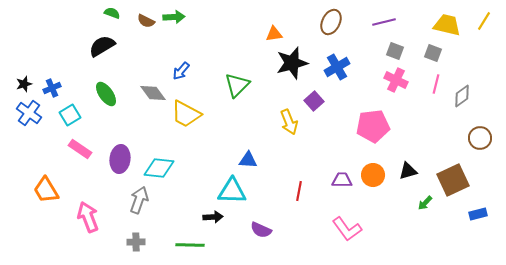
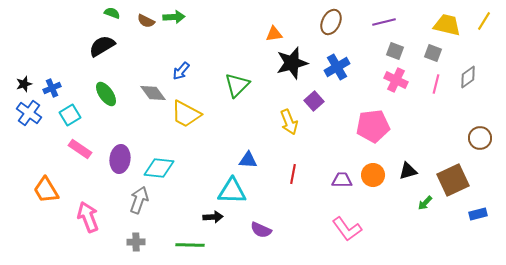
gray diamond at (462, 96): moved 6 px right, 19 px up
red line at (299, 191): moved 6 px left, 17 px up
